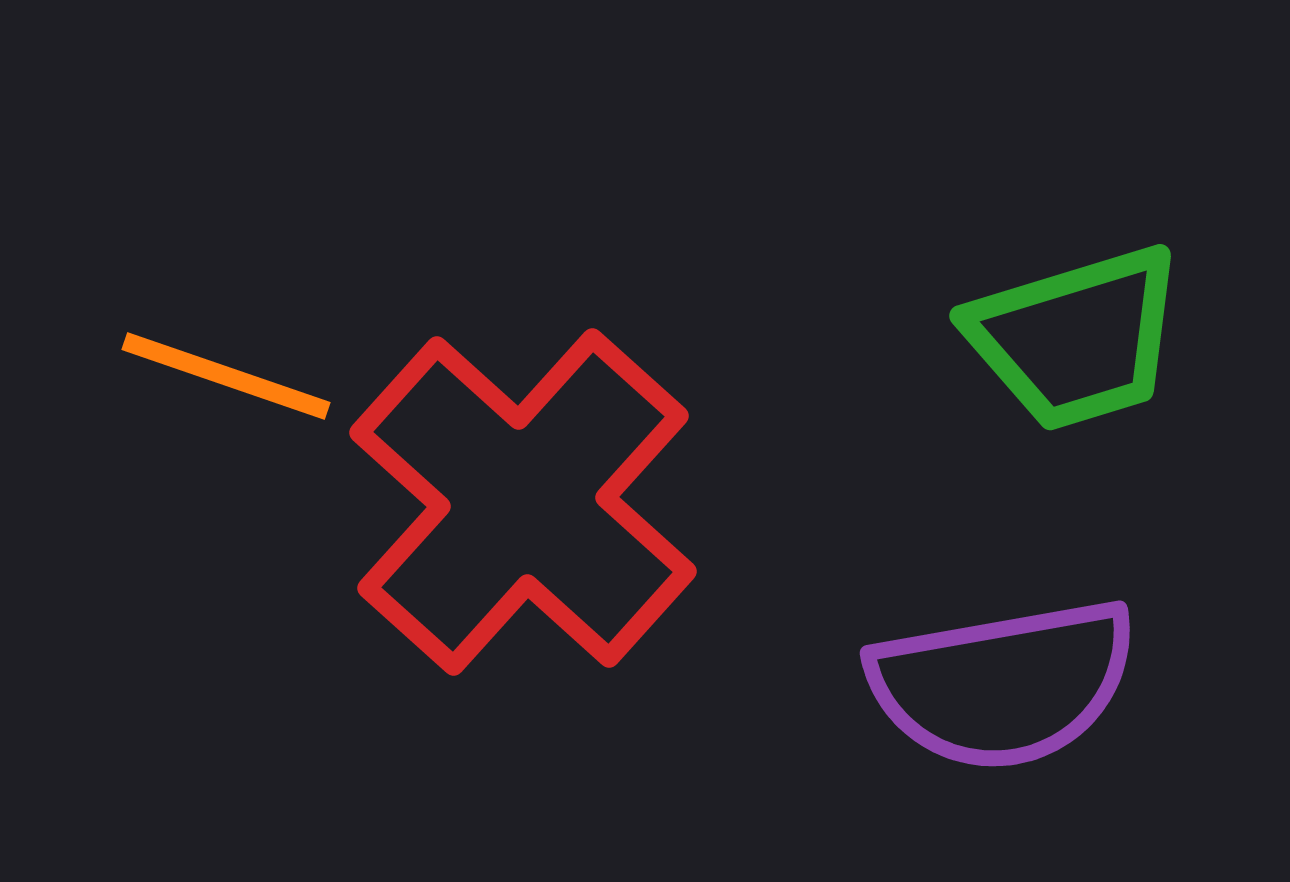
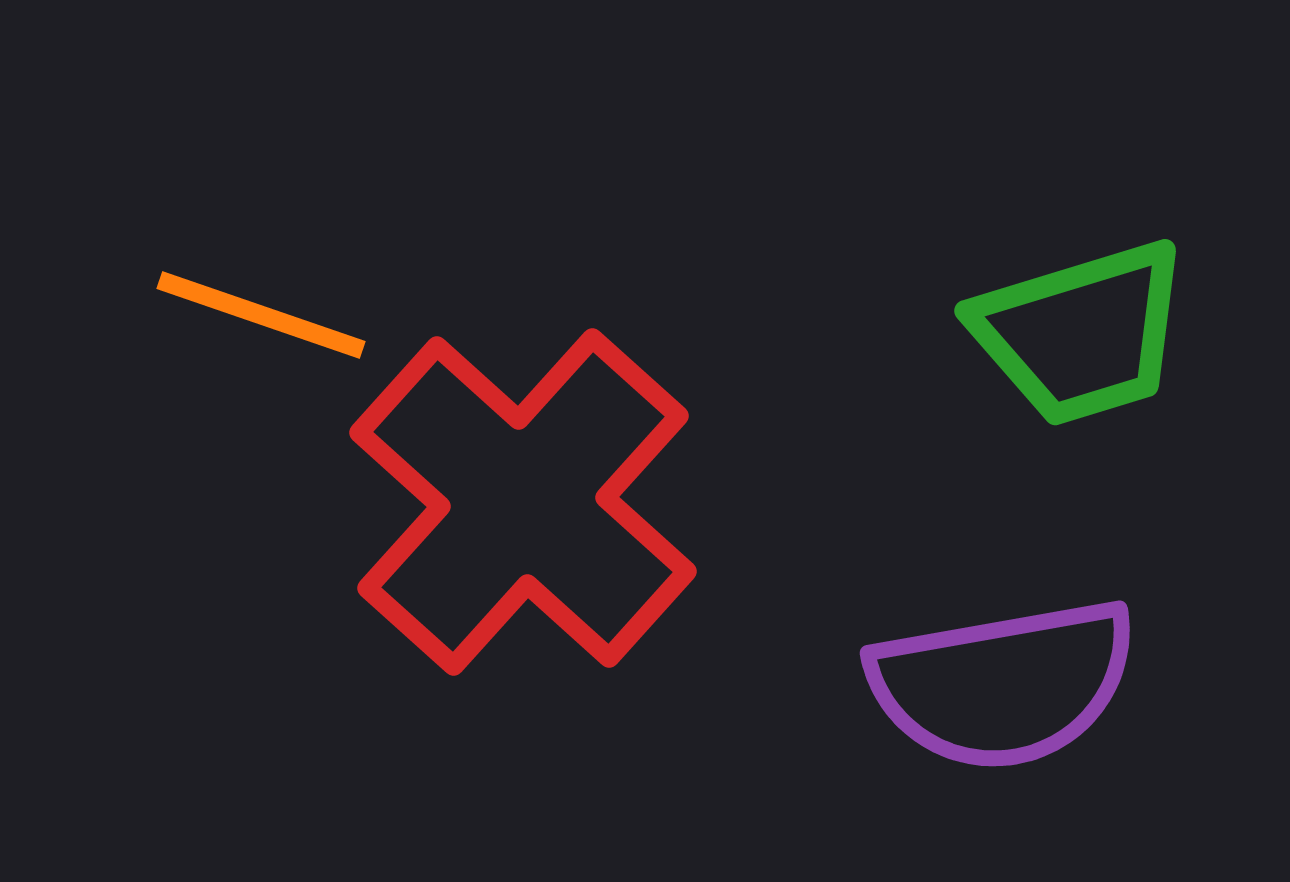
green trapezoid: moved 5 px right, 5 px up
orange line: moved 35 px right, 61 px up
